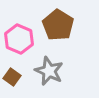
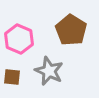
brown pentagon: moved 13 px right, 5 px down
brown square: rotated 30 degrees counterclockwise
